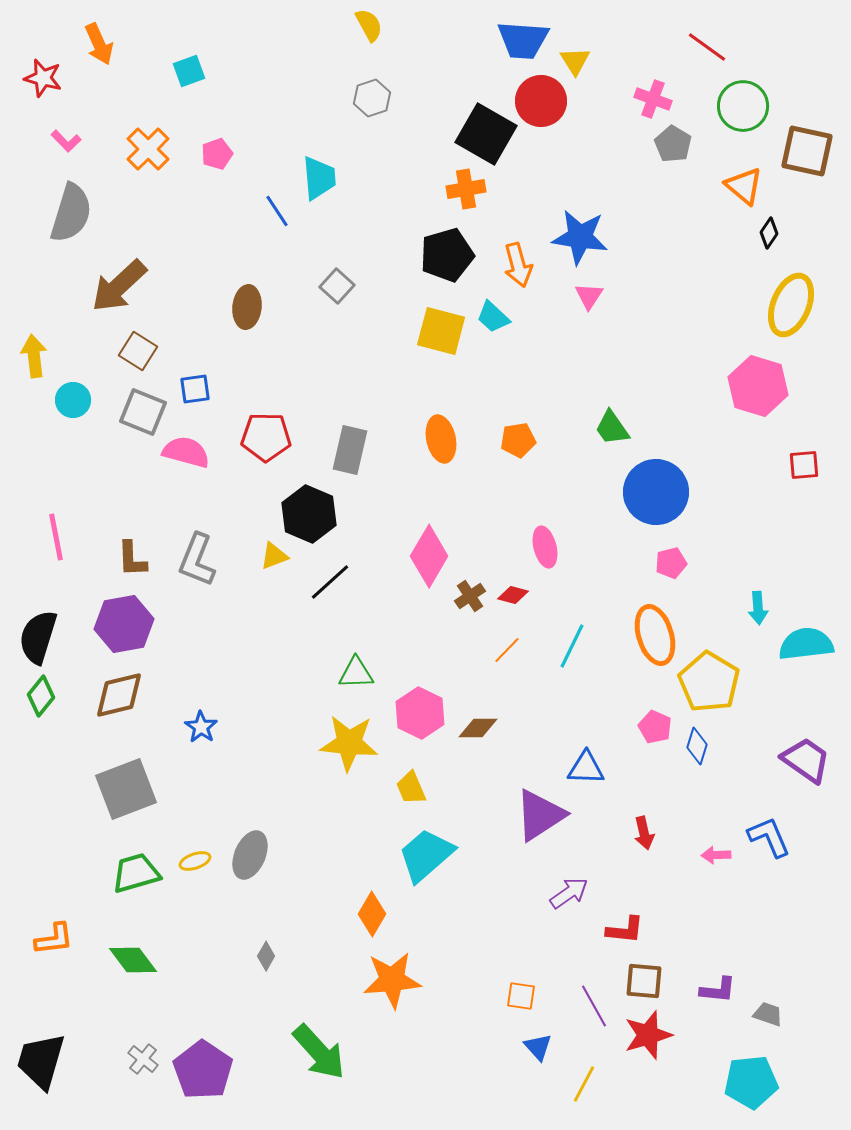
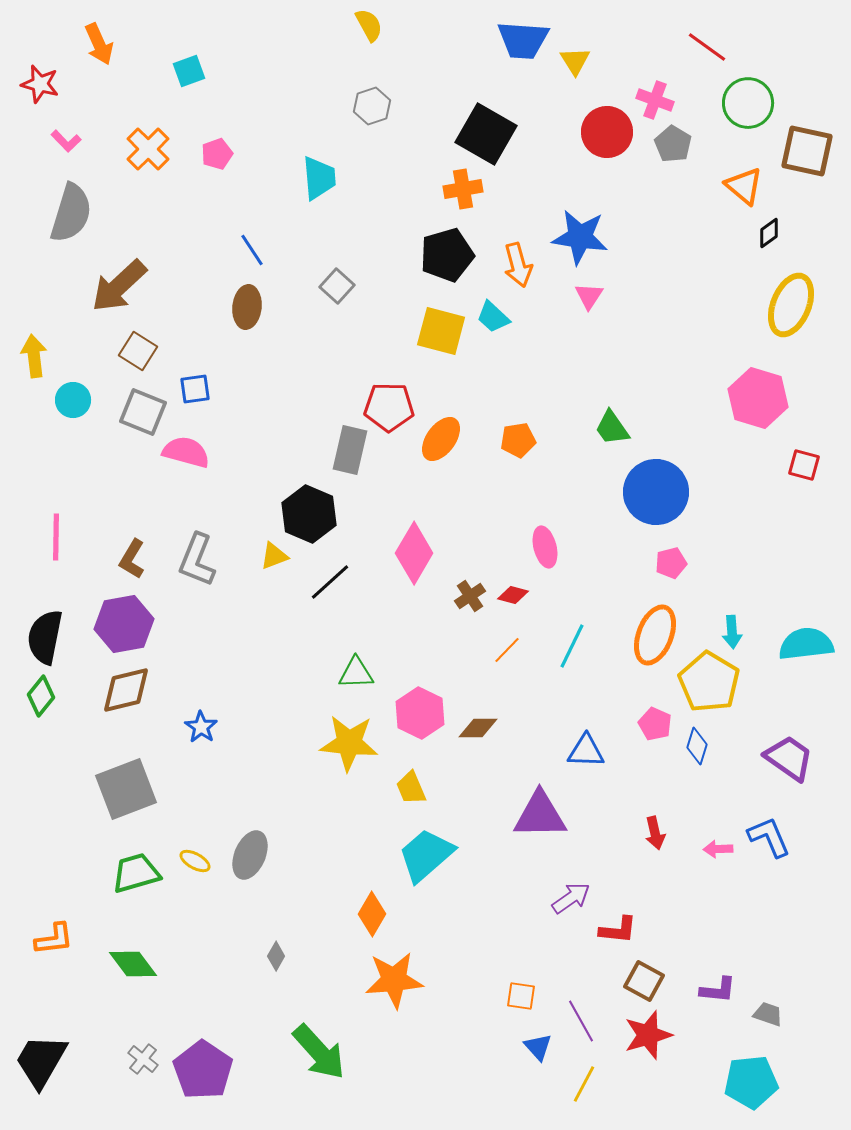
red star at (43, 78): moved 3 px left, 6 px down
gray hexagon at (372, 98): moved 8 px down
pink cross at (653, 99): moved 2 px right, 1 px down
red circle at (541, 101): moved 66 px right, 31 px down
green circle at (743, 106): moved 5 px right, 3 px up
orange cross at (466, 189): moved 3 px left
blue line at (277, 211): moved 25 px left, 39 px down
black diamond at (769, 233): rotated 20 degrees clockwise
pink hexagon at (758, 386): moved 12 px down
red pentagon at (266, 437): moved 123 px right, 30 px up
orange ellipse at (441, 439): rotated 48 degrees clockwise
red square at (804, 465): rotated 20 degrees clockwise
pink line at (56, 537): rotated 12 degrees clockwise
pink diamond at (429, 556): moved 15 px left, 3 px up
brown L-shape at (132, 559): rotated 33 degrees clockwise
cyan arrow at (758, 608): moved 26 px left, 24 px down
orange ellipse at (655, 635): rotated 38 degrees clockwise
black semicircle at (38, 637): moved 7 px right; rotated 6 degrees counterclockwise
brown diamond at (119, 695): moved 7 px right, 5 px up
pink pentagon at (655, 727): moved 3 px up
purple trapezoid at (806, 760): moved 17 px left, 2 px up
blue triangle at (586, 768): moved 17 px up
purple triangle at (540, 815): rotated 32 degrees clockwise
red arrow at (644, 833): moved 11 px right
pink arrow at (716, 855): moved 2 px right, 6 px up
yellow ellipse at (195, 861): rotated 48 degrees clockwise
purple arrow at (569, 893): moved 2 px right, 5 px down
red L-shape at (625, 930): moved 7 px left
gray diamond at (266, 956): moved 10 px right
green diamond at (133, 960): moved 4 px down
orange star at (392, 980): moved 2 px right
brown square at (644, 981): rotated 24 degrees clockwise
purple line at (594, 1006): moved 13 px left, 15 px down
black trapezoid at (41, 1061): rotated 14 degrees clockwise
